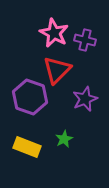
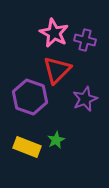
green star: moved 8 px left, 1 px down
